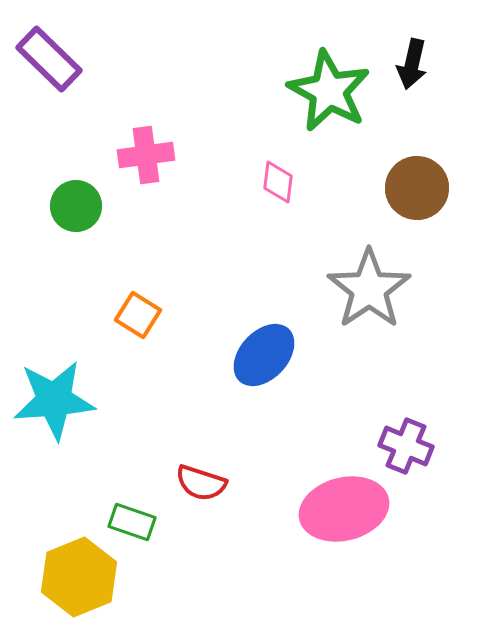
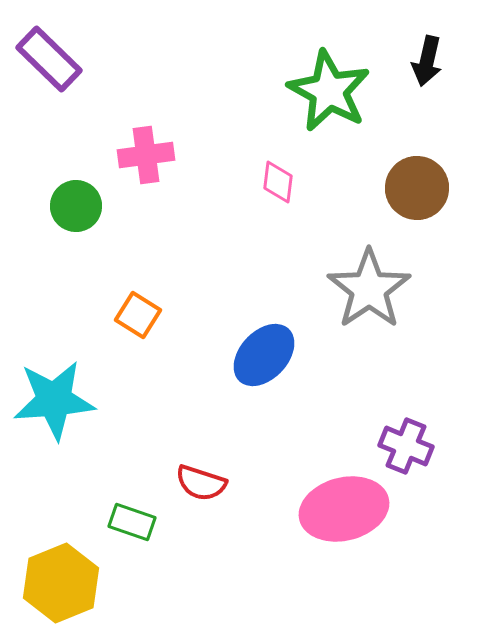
black arrow: moved 15 px right, 3 px up
yellow hexagon: moved 18 px left, 6 px down
